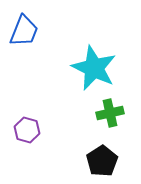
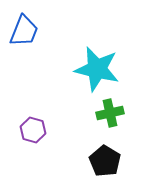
cyan star: moved 3 px right, 1 px down; rotated 12 degrees counterclockwise
purple hexagon: moved 6 px right
black pentagon: moved 3 px right; rotated 8 degrees counterclockwise
